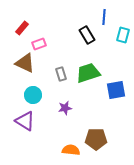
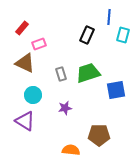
blue line: moved 5 px right
black rectangle: rotated 54 degrees clockwise
brown pentagon: moved 3 px right, 4 px up
